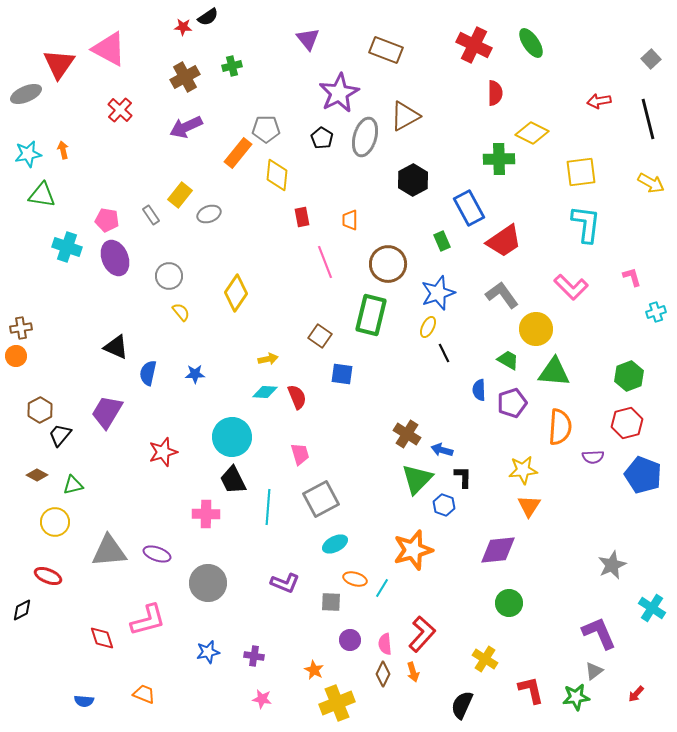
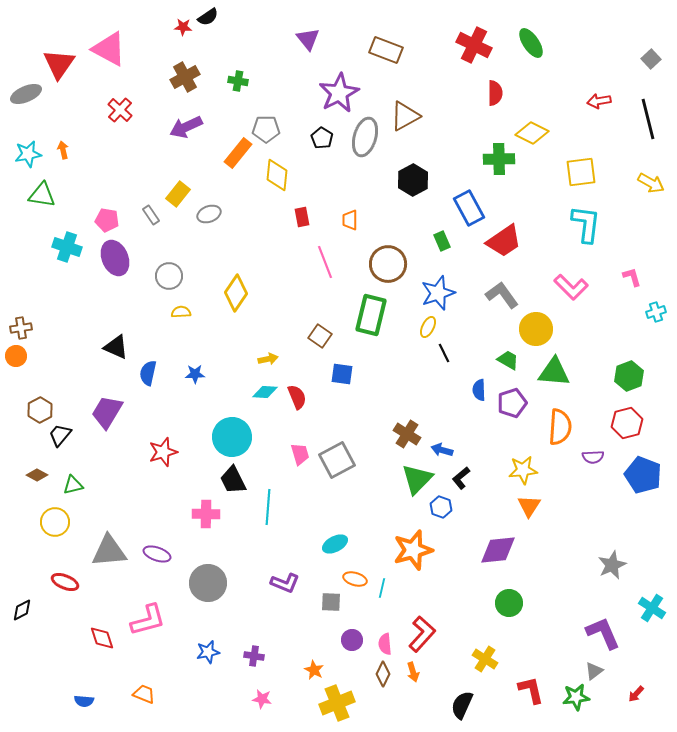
green cross at (232, 66): moved 6 px right, 15 px down; rotated 24 degrees clockwise
yellow rectangle at (180, 195): moved 2 px left, 1 px up
yellow semicircle at (181, 312): rotated 54 degrees counterclockwise
black L-shape at (463, 477): moved 2 px left, 1 px down; rotated 130 degrees counterclockwise
gray square at (321, 499): moved 16 px right, 39 px up
blue hexagon at (444, 505): moved 3 px left, 2 px down
red ellipse at (48, 576): moved 17 px right, 6 px down
cyan line at (382, 588): rotated 18 degrees counterclockwise
purple L-shape at (599, 633): moved 4 px right
purple circle at (350, 640): moved 2 px right
